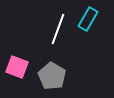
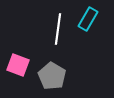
white line: rotated 12 degrees counterclockwise
pink square: moved 1 px right, 2 px up
